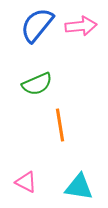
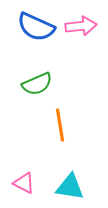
blue semicircle: moved 1 px left, 2 px down; rotated 105 degrees counterclockwise
pink triangle: moved 2 px left, 1 px down
cyan triangle: moved 9 px left
